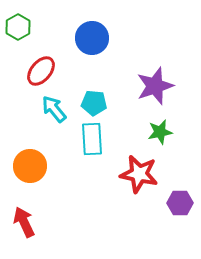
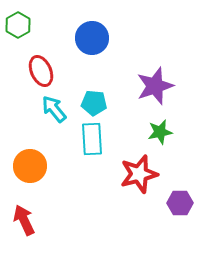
green hexagon: moved 2 px up
red ellipse: rotated 64 degrees counterclockwise
red star: rotated 27 degrees counterclockwise
red arrow: moved 2 px up
